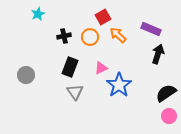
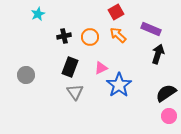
red square: moved 13 px right, 5 px up
